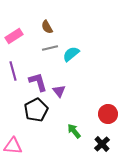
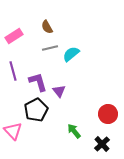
pink triangle: moved 15 px up; rotated 42 degrees clockwise
